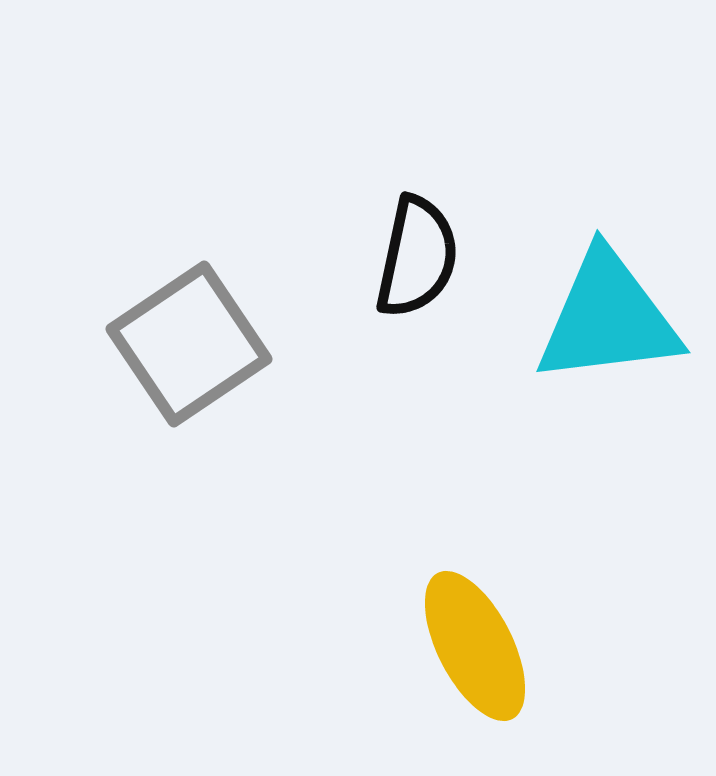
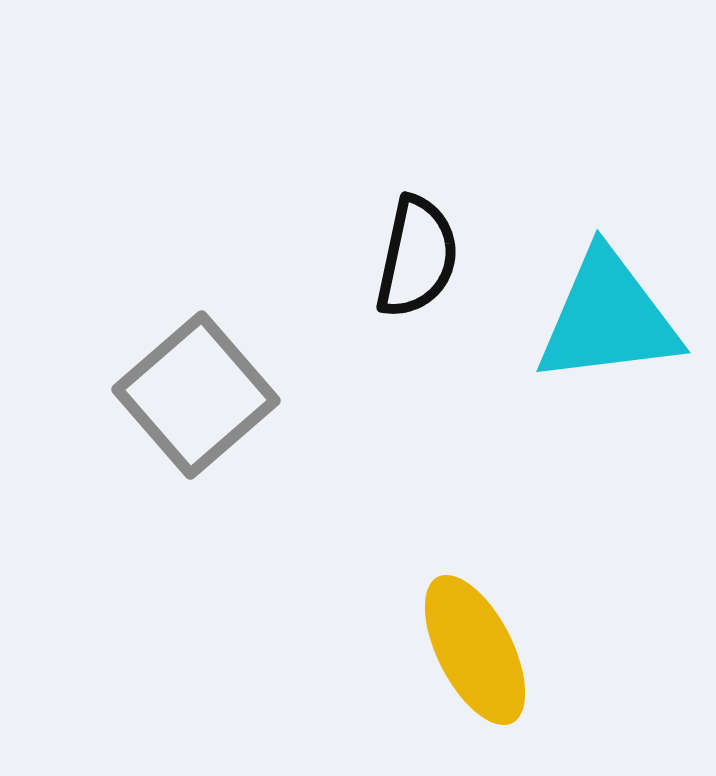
gray square: moved 7 px right, 51 px down; rotated 7 degrees counterclockwise
yellow ellipse: moved 4 px down
